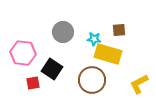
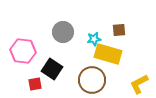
cyan star: rotated 16 degrees counterclockwise
pink hexagon: moved 2 px up
red square: moved 2 px right, 1 px down
